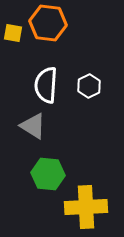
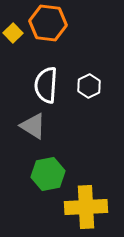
yellow square: rotated 36 degrees clockwise
green hexagon: rotated 16 degrees counterclockwise
